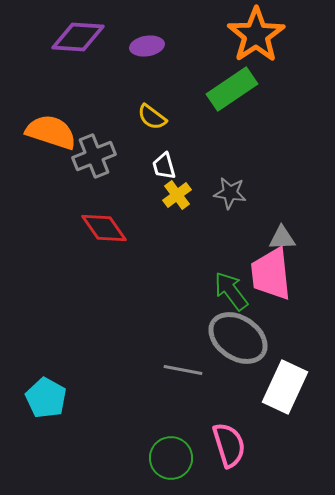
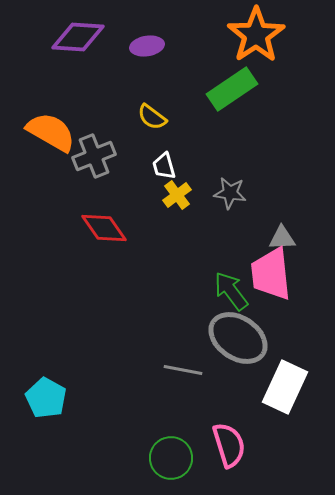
orange semicircle: rotated 12 degrees clockwise
